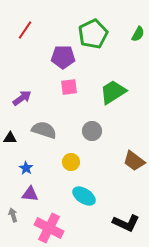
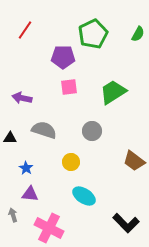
purple arrow: rotated 132 degrees counterclockwise
black L-shape: rotated 20 degrees clockwise
